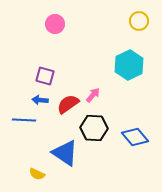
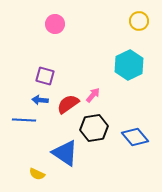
black hexagon: rotated 12 degrees counterclockwise
